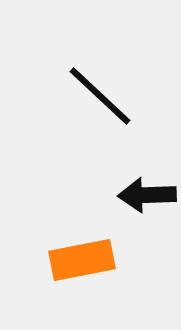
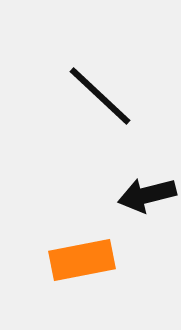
black arrow: rotated 12 degrees counterclockwise
